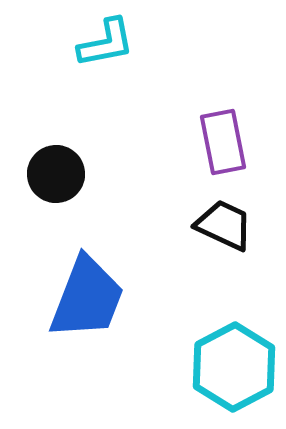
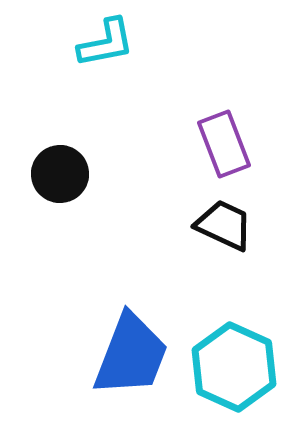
purple rectangle: moved 1 px right, 2 px down; rotated 10 degrees counterclockwise
black circle: moved 4 px right
blue trapezoid: moved 44 px right, 57 px down
cyan hexagon: rotated 8 degrees counterclockwise
